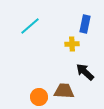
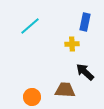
blue rectangle: moved 2 px up
brown trapezoid: moved 1 px right, 1 px up
orange circle: moved 7 px left
